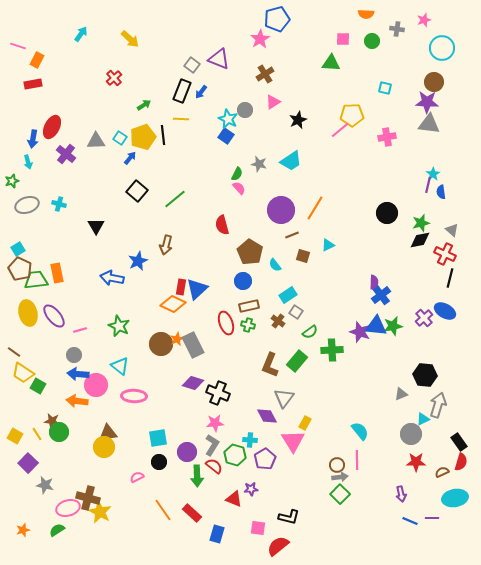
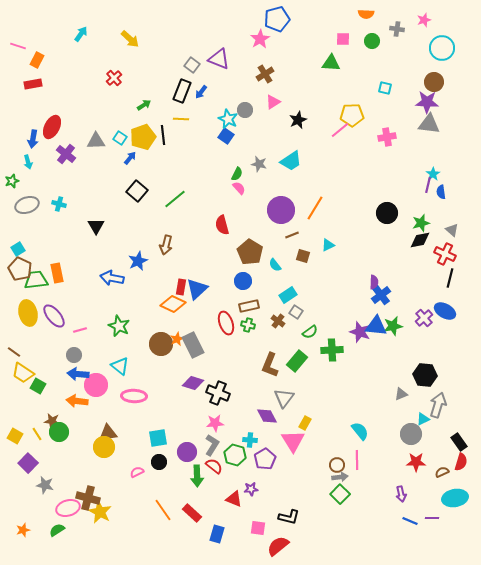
pink semicircle at (137, 477): moved 5 px up
